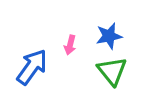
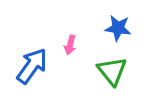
blue star: moved 9 px right, 8 px up; rotated 20 degrees clockwise
blue arrow: moved 1 px up
